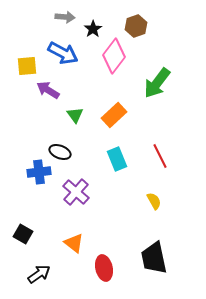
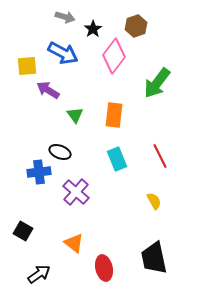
gray arrow: rotated 12 degrees clockwise
orange rectangle: rotated 40 degrees counterclockwise
black square: moved 3 px up
